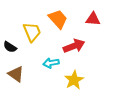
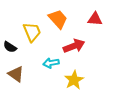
red triangle: moved 2 px right
